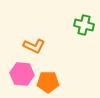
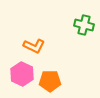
pink hexagon: rotated 20 degrees clockwise
orange pentagon: moved 2 px right, 1 px up
